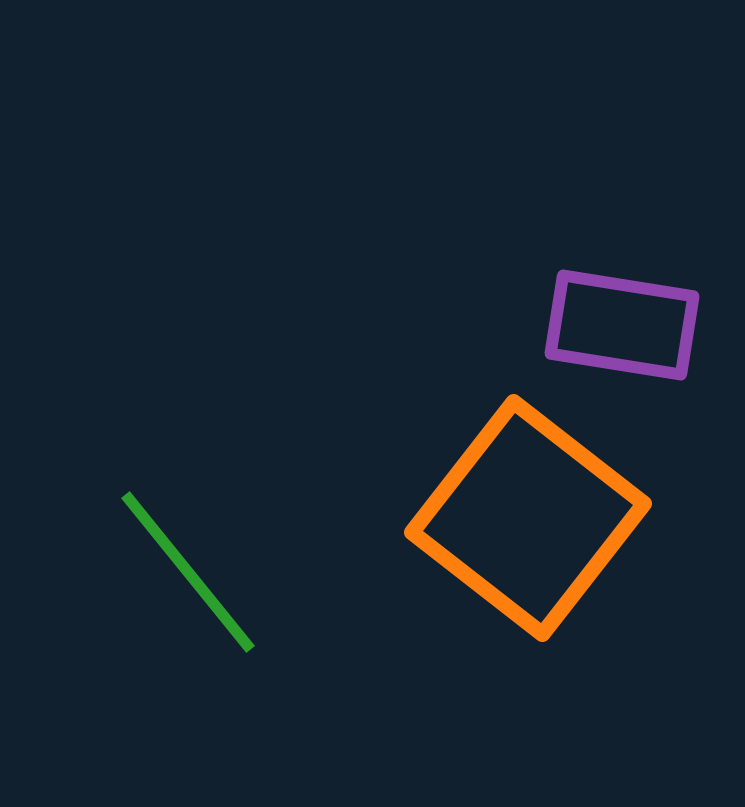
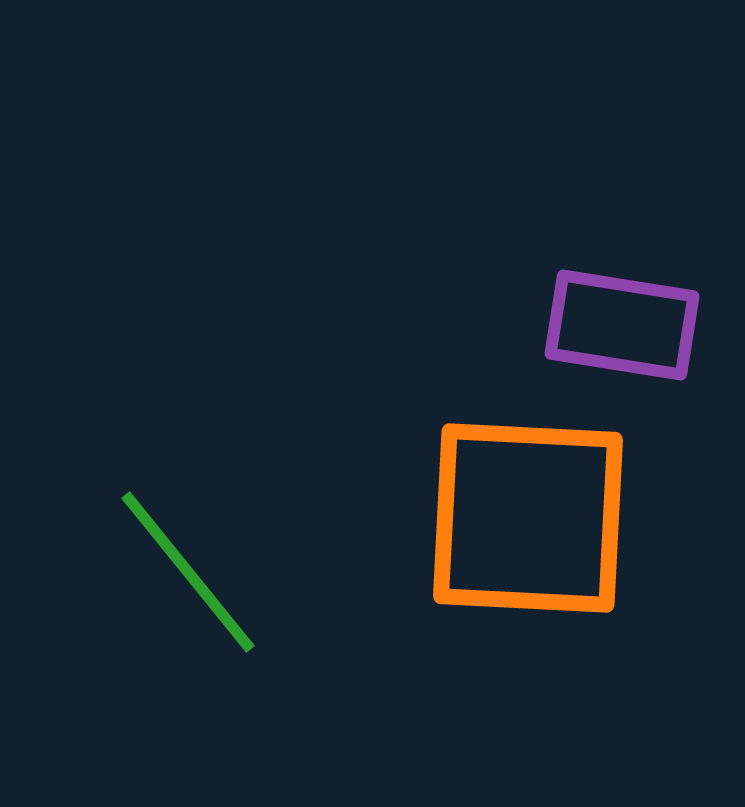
orange square: rotated 35 degrees counterclockwise
